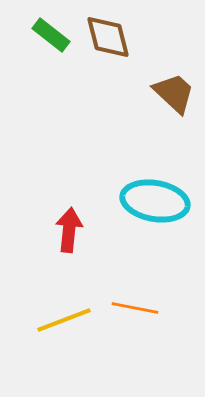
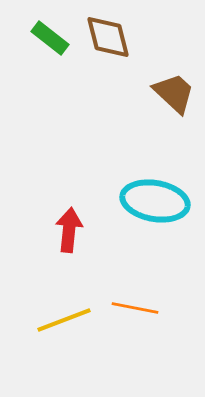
green rectangle: moved 1 px left, 3 px down
